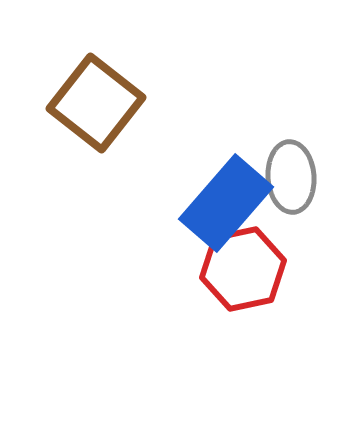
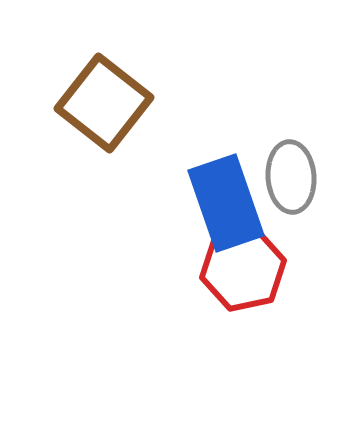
brown square: moved 8 px right
blue rectangle: rotated 60 degrees counterclockwise
